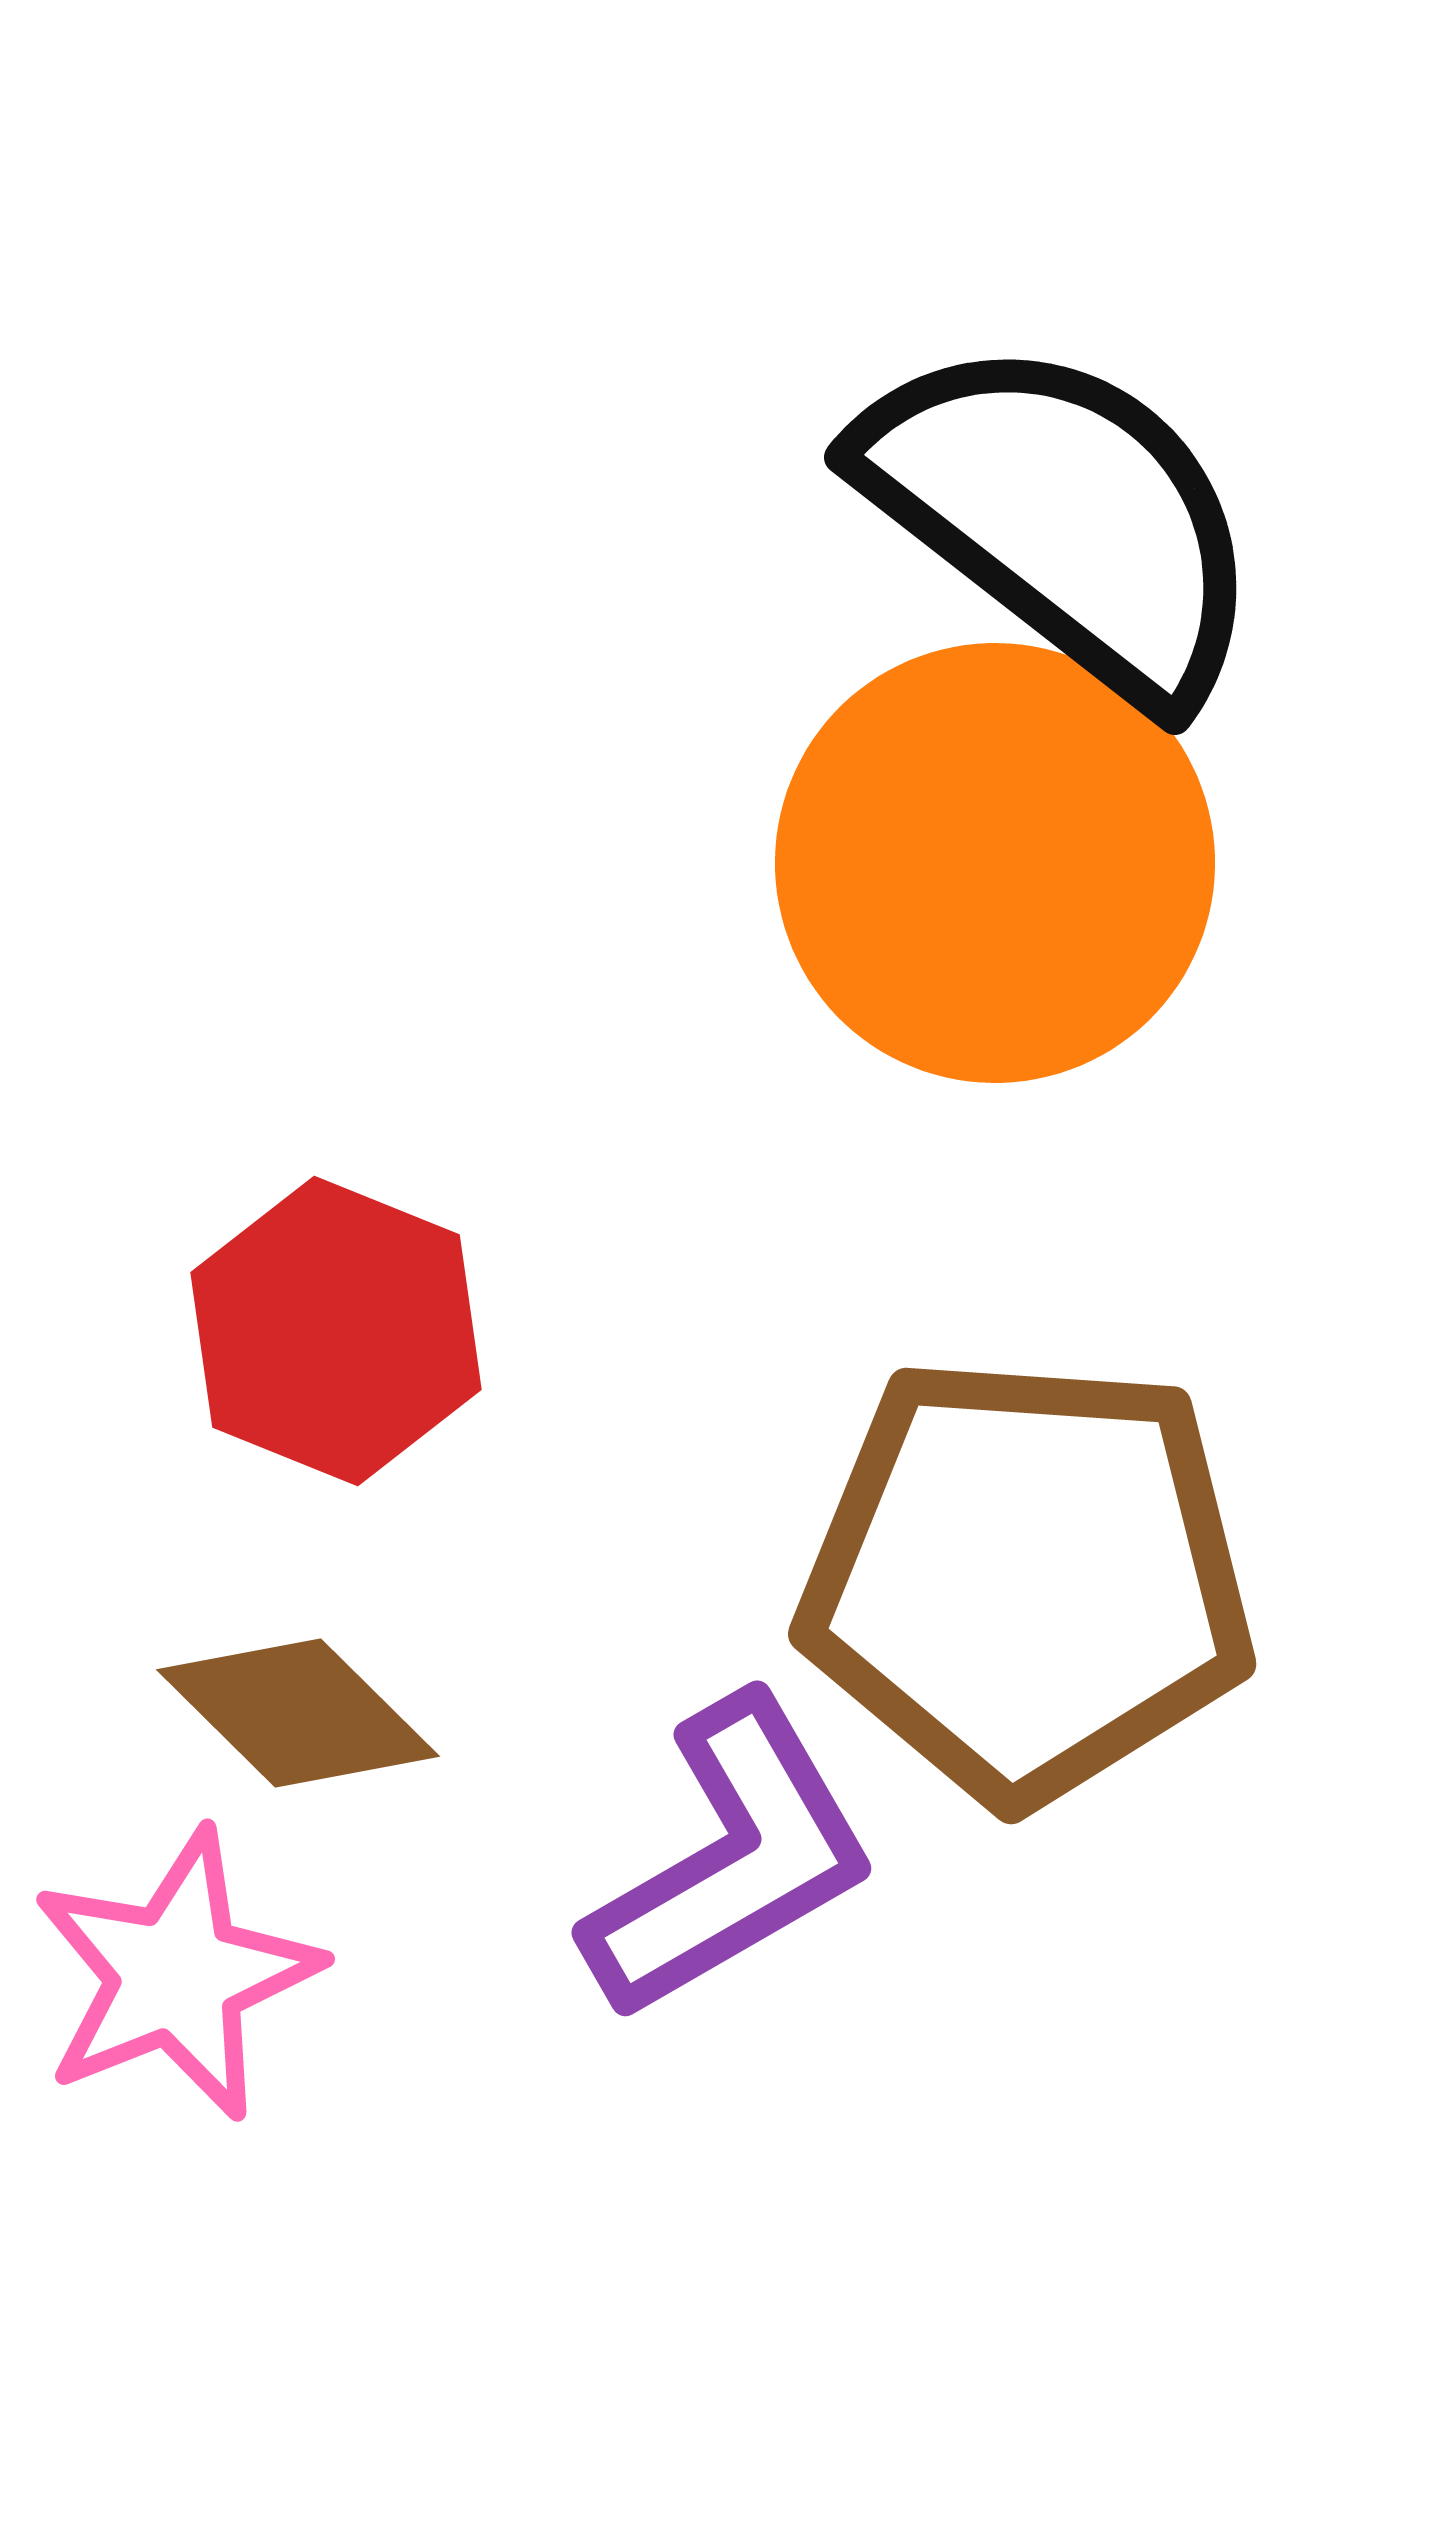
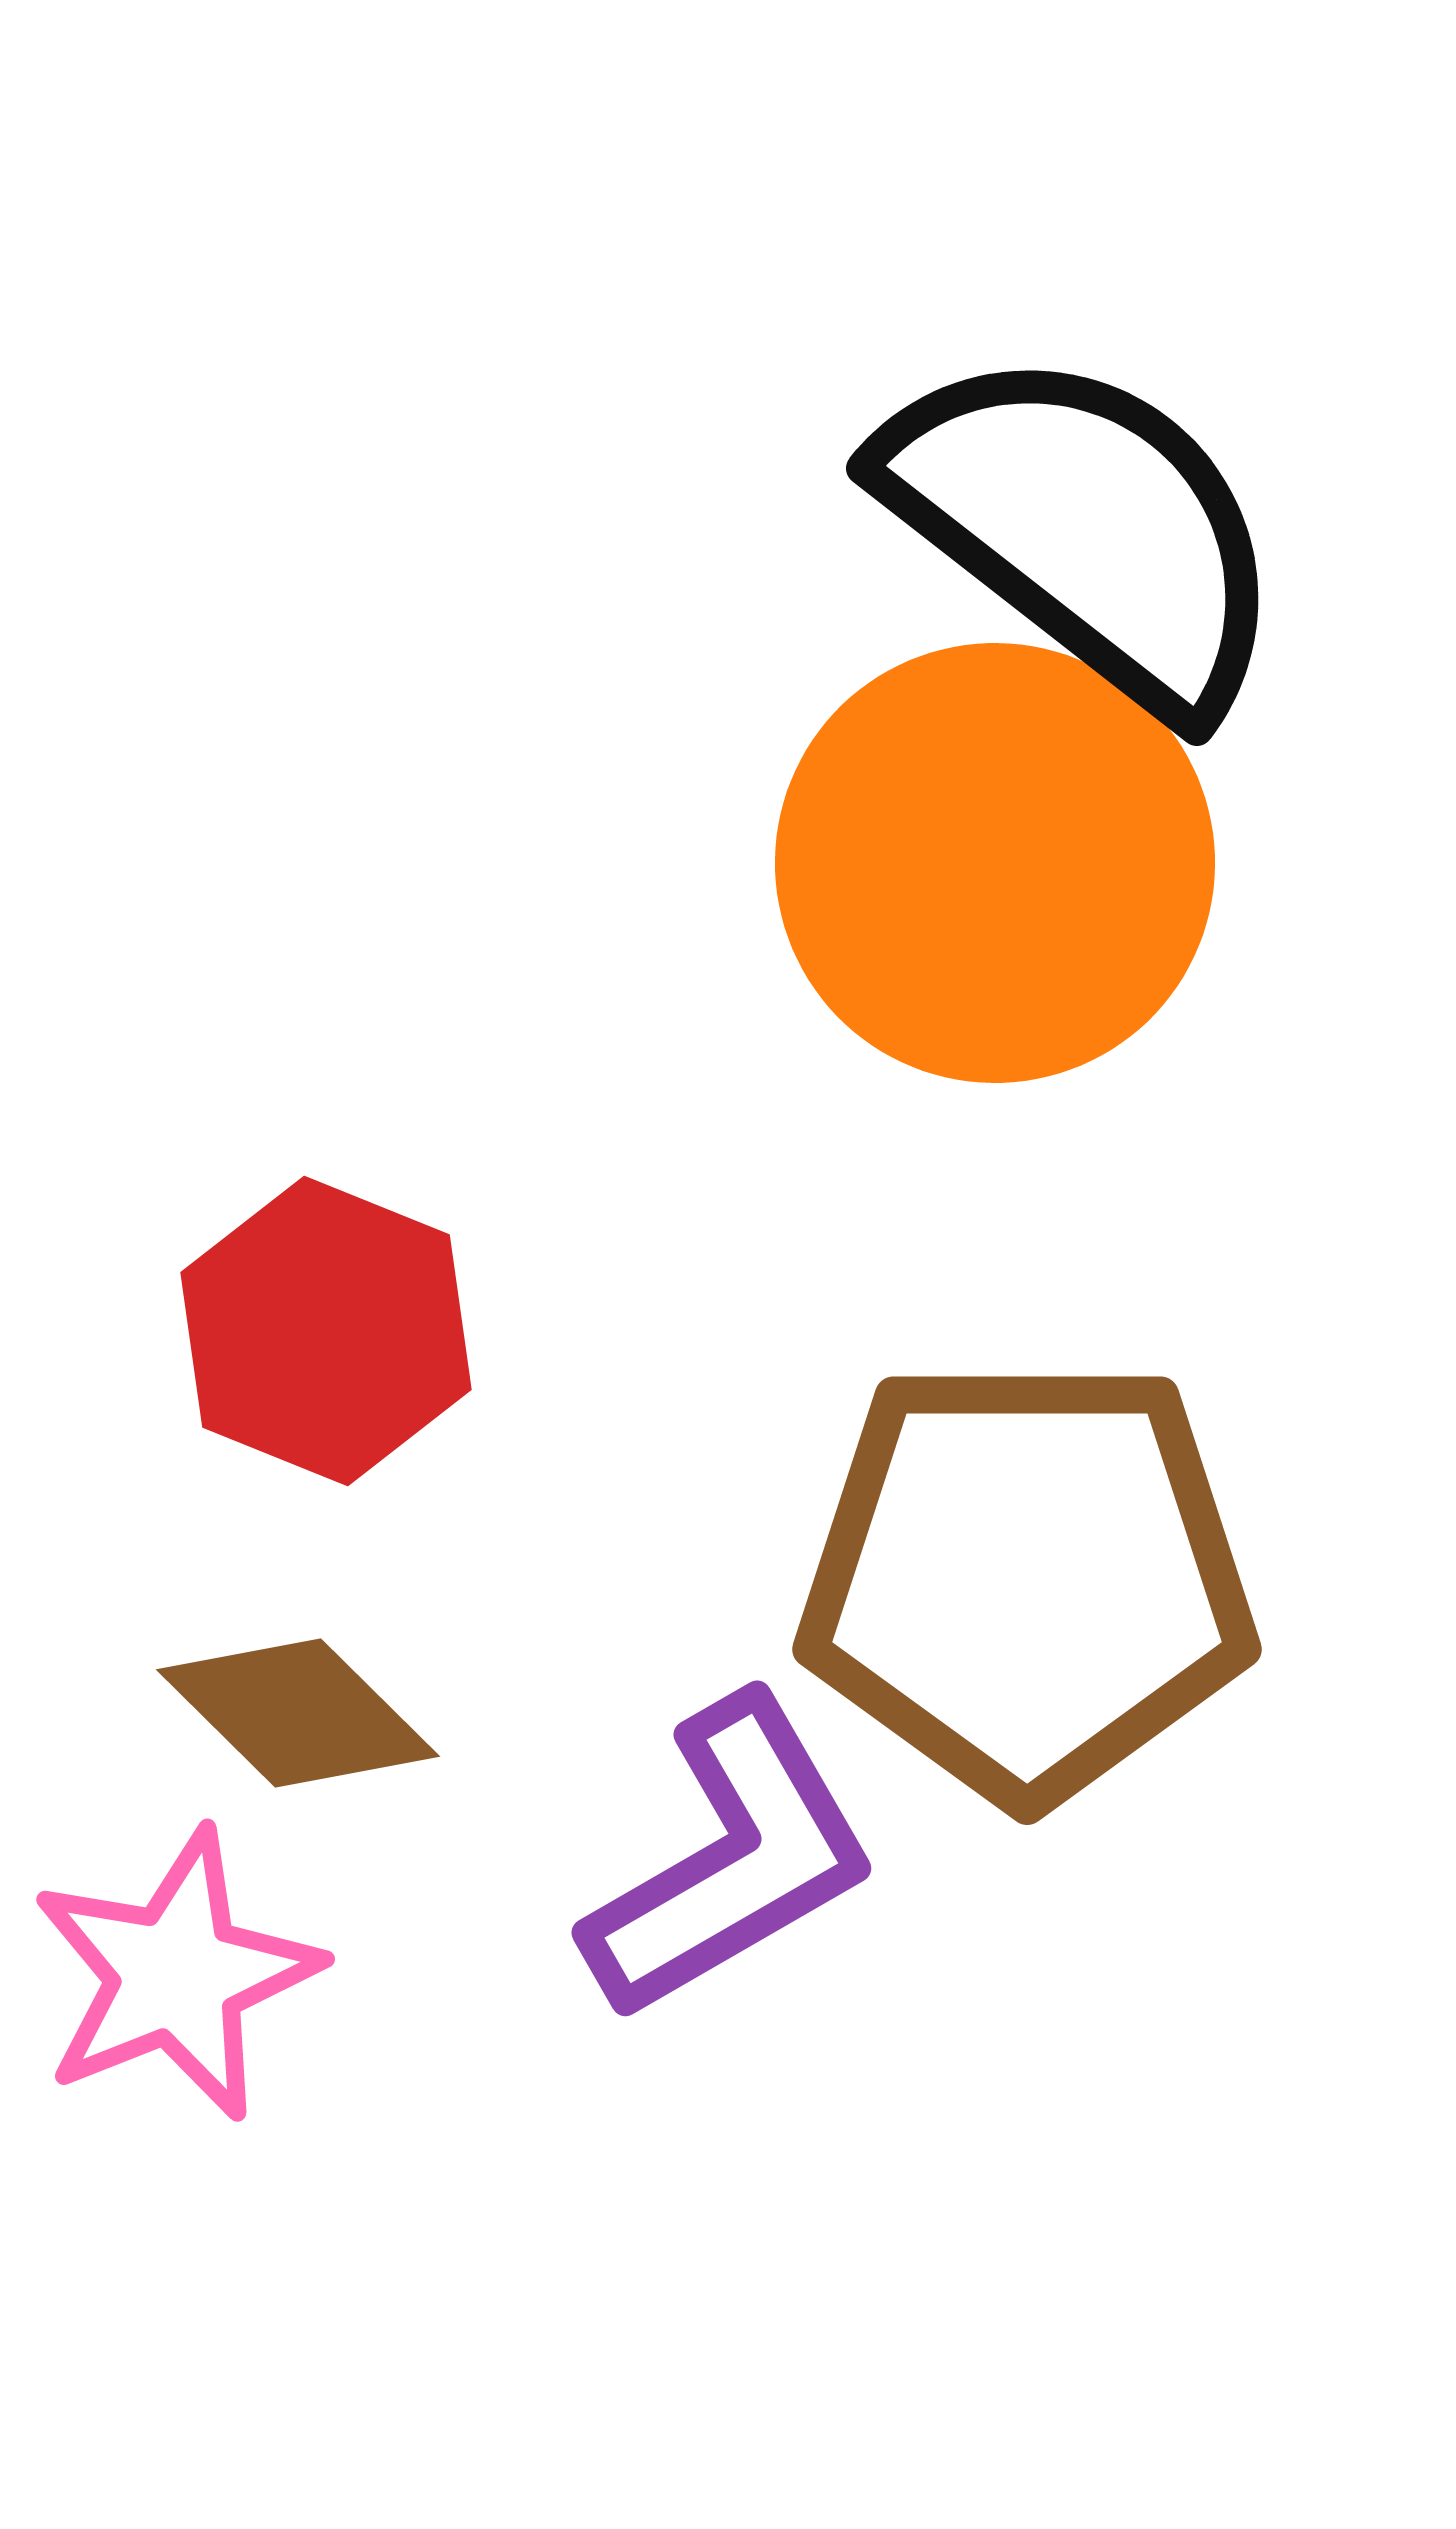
black semicircle: moved 22 px right, 11 px down
red hexagon: moved 10 px left
brown pentagon: rotated 4 degrees counterclockwise
